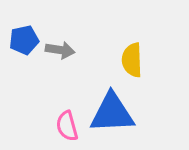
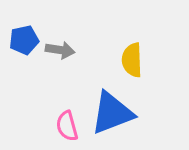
blue triangle: rotated 18 degrees counterclockwise
